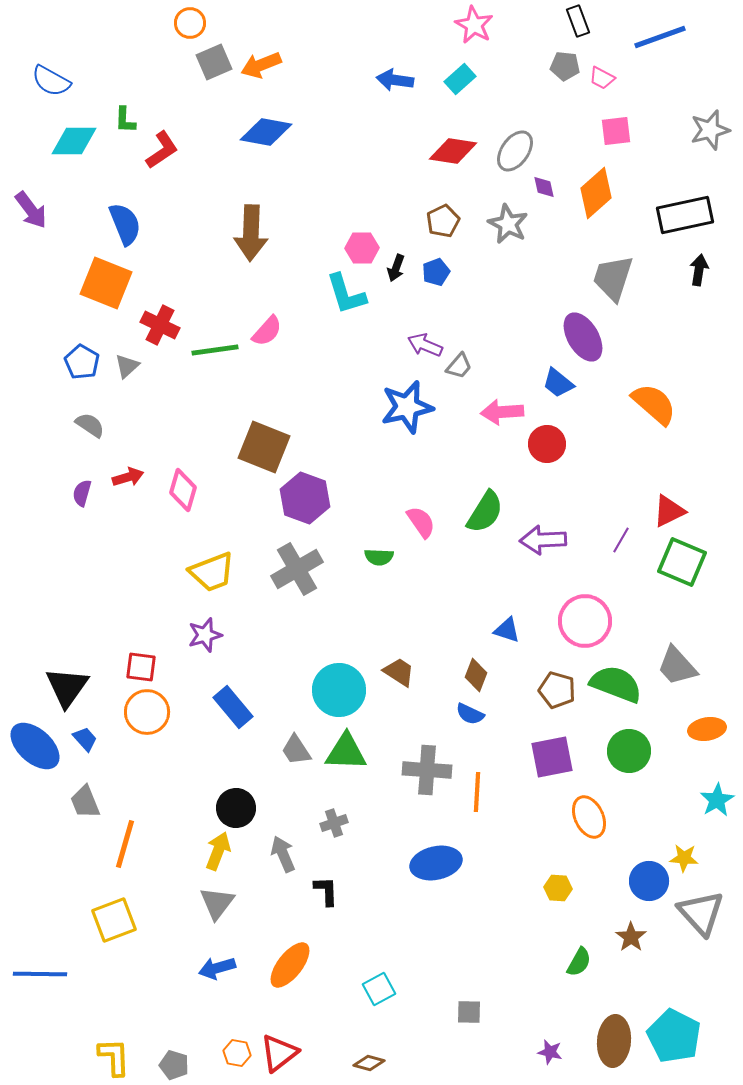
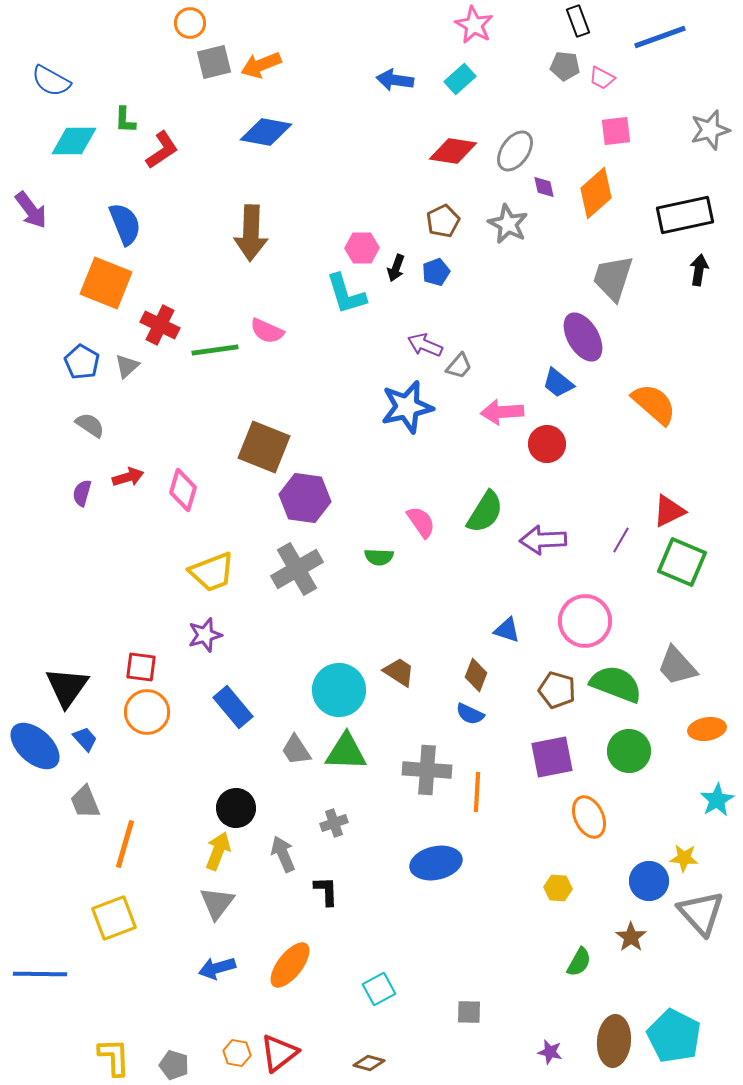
gray square at (214, 62): rotated 9 degrees clockwise
pink semicircle at (267, 331): rotated 72 degrees clockwise
purple hexagon at (305, 498): rotated 12 degrees counterclockwise
yellow square at (114, 920): moved 2 px up
